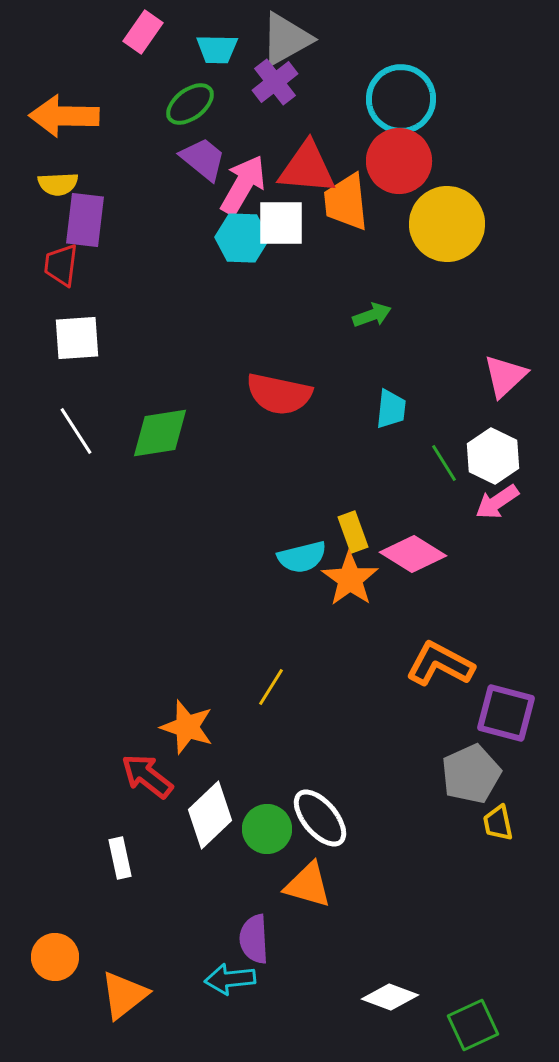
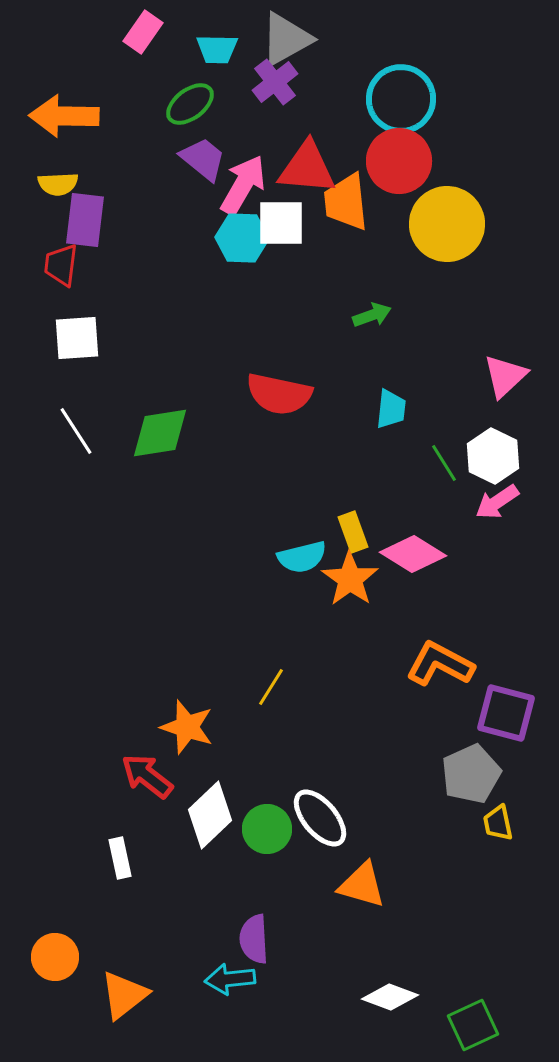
orange triangle at (308, 885): moved 54 px right
